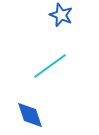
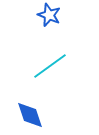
blue star: moved 12 px left
